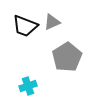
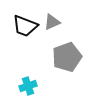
gray pentagon: rotated 12 degrees clockwise
